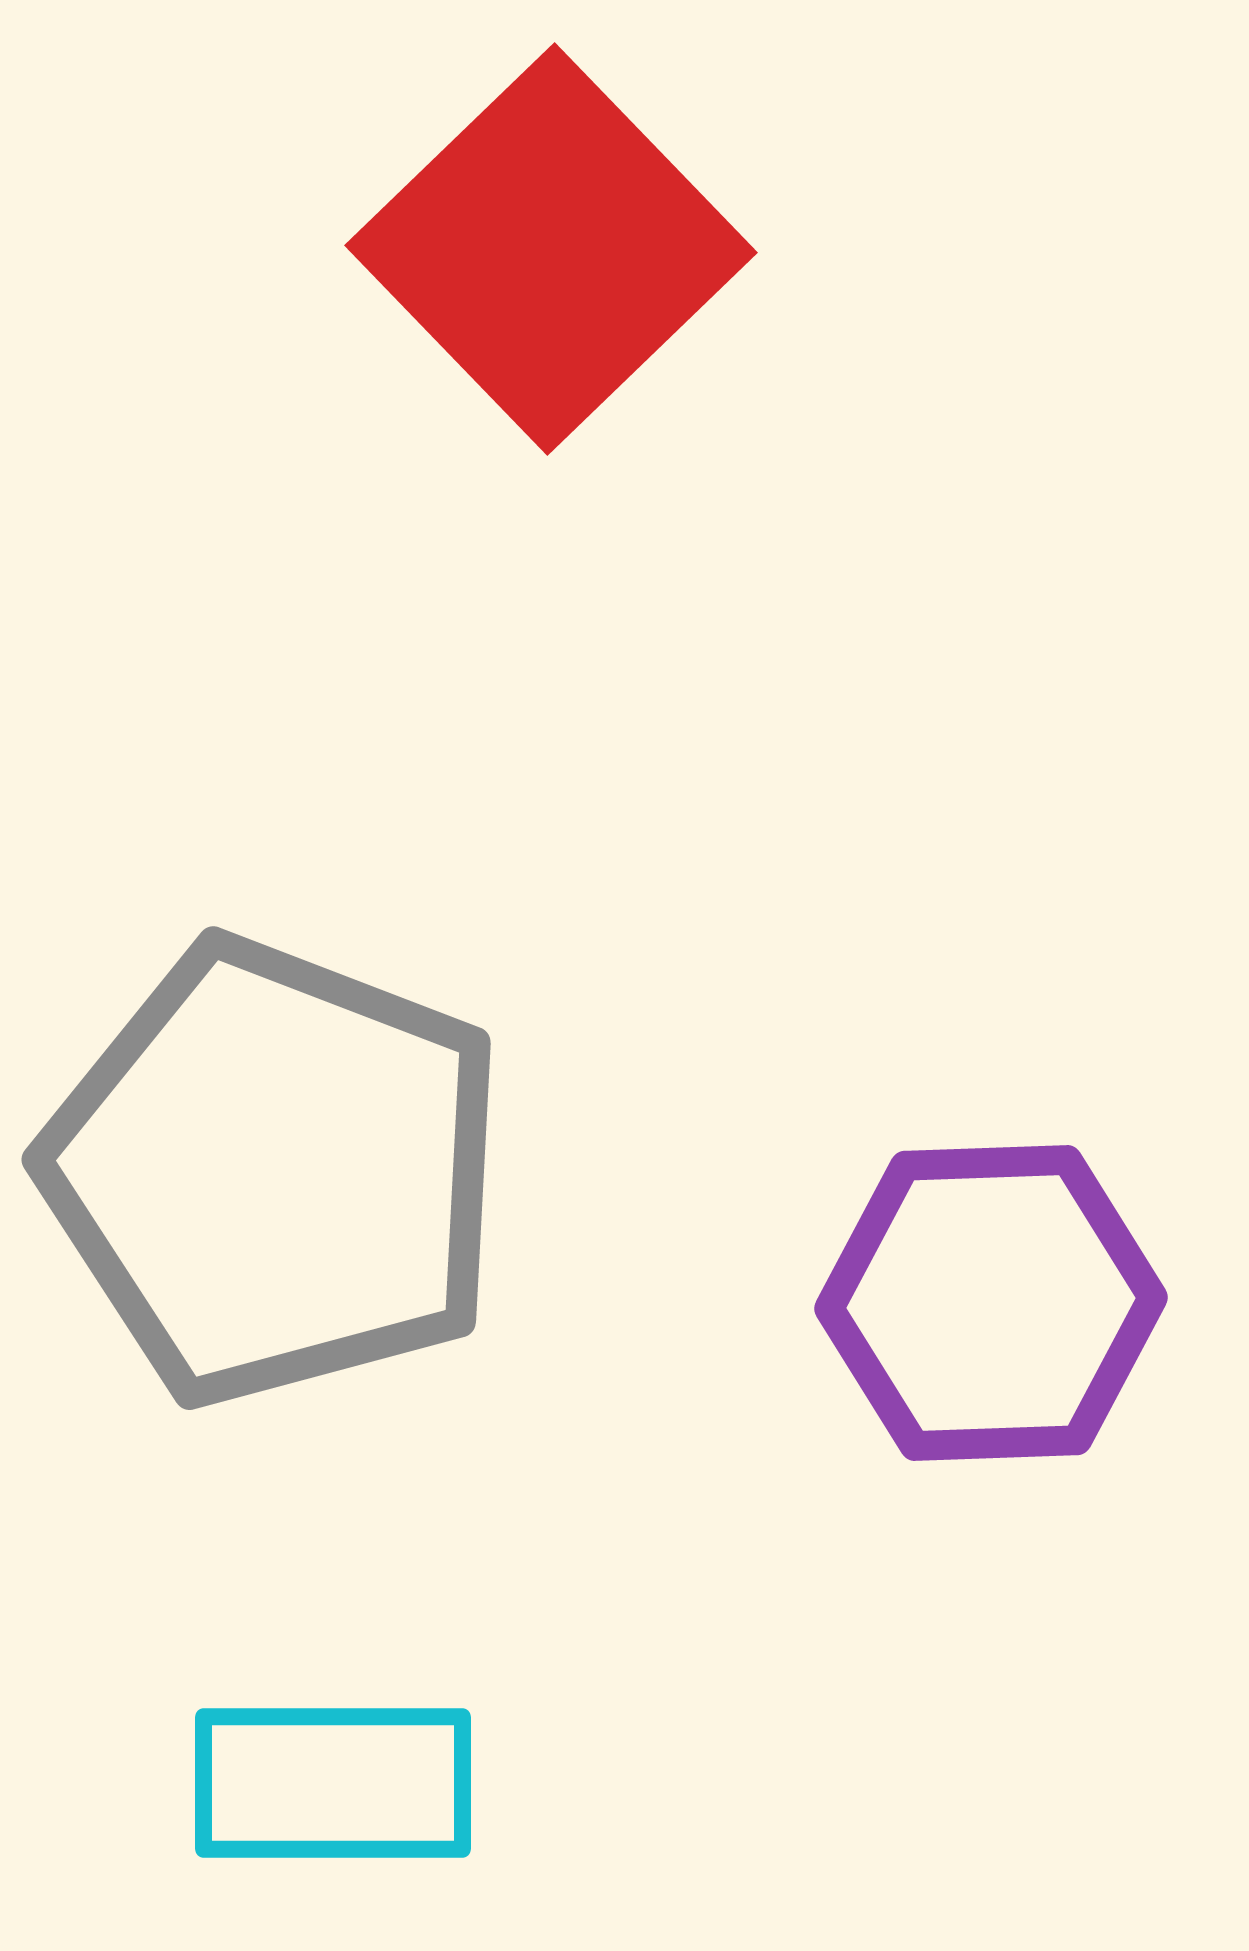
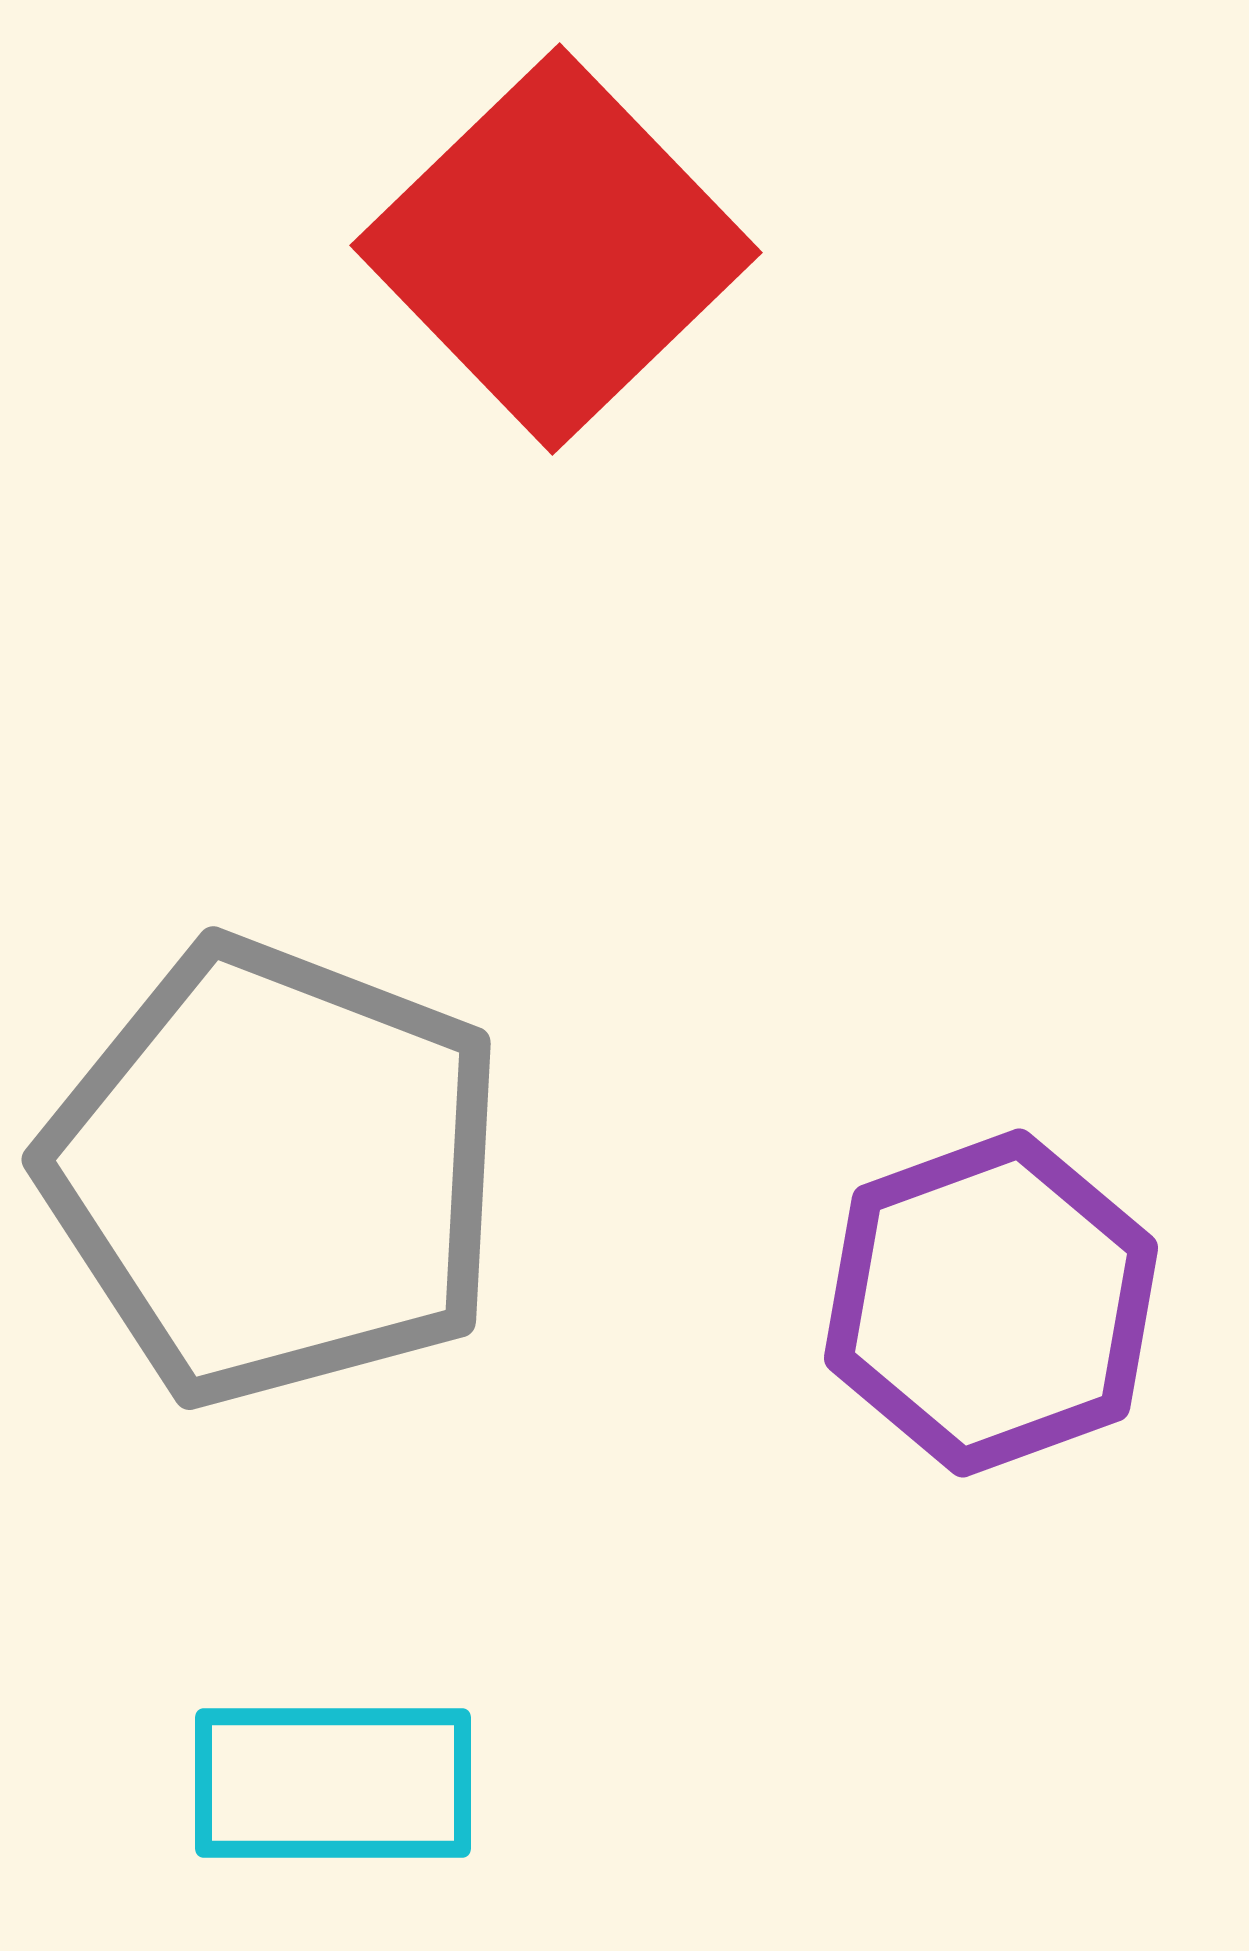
red square: moved 5 px right
purple hexagon: rotated 18 degrees counterclockwise
